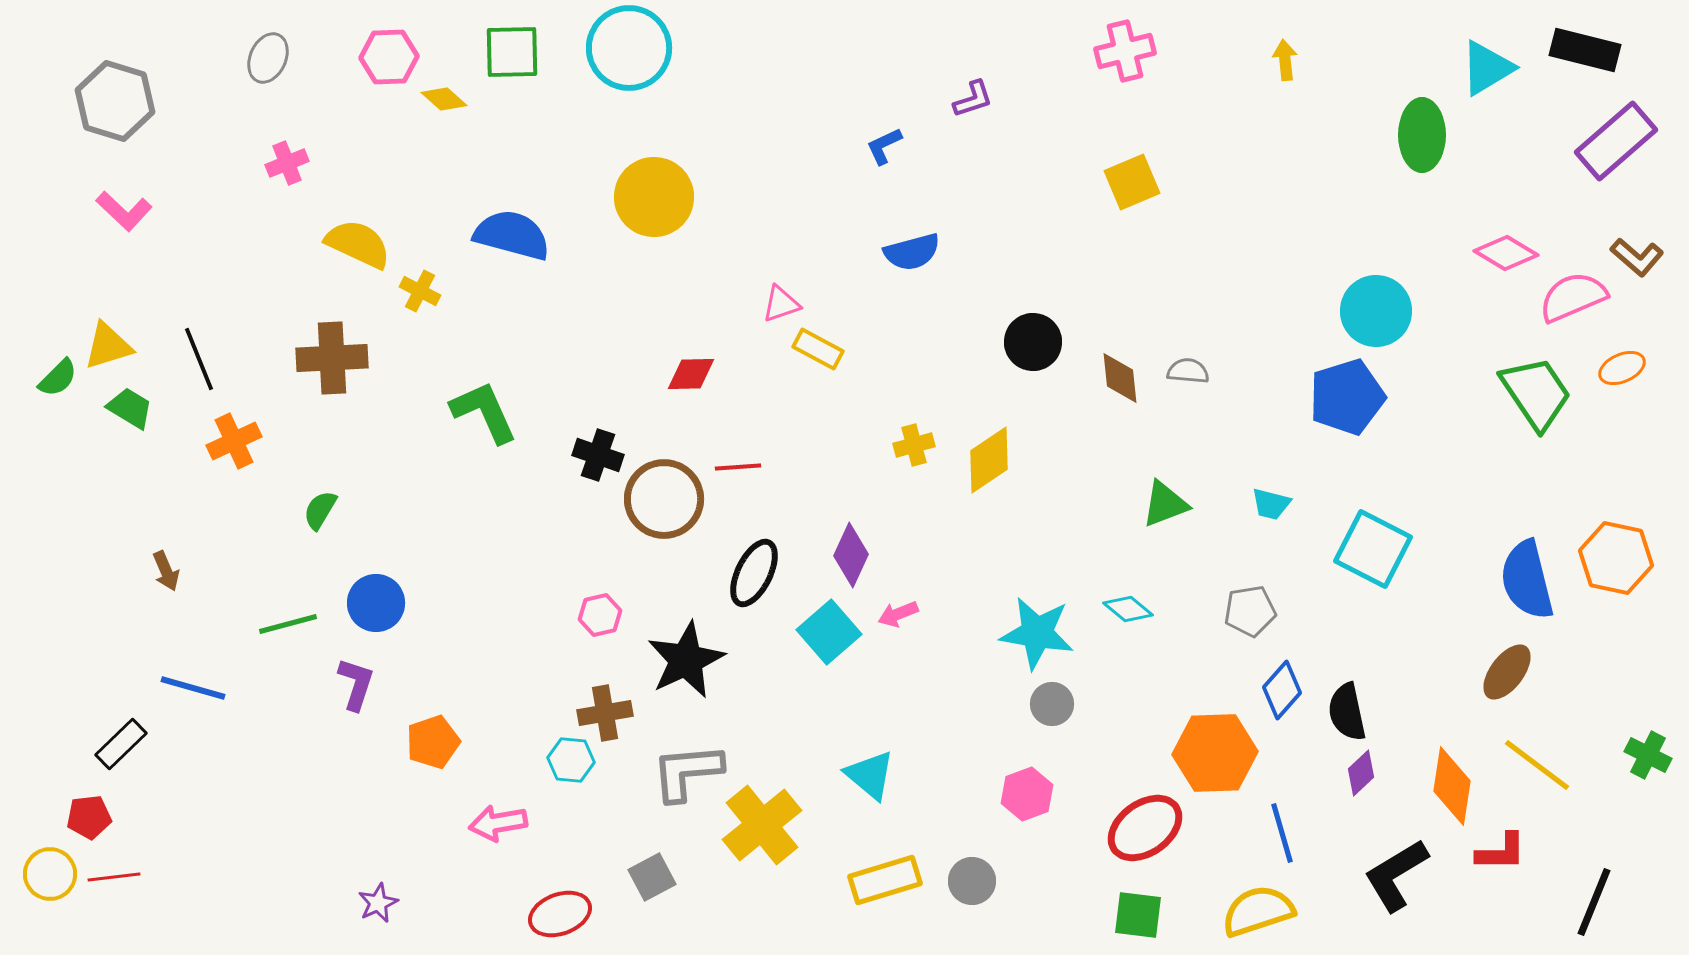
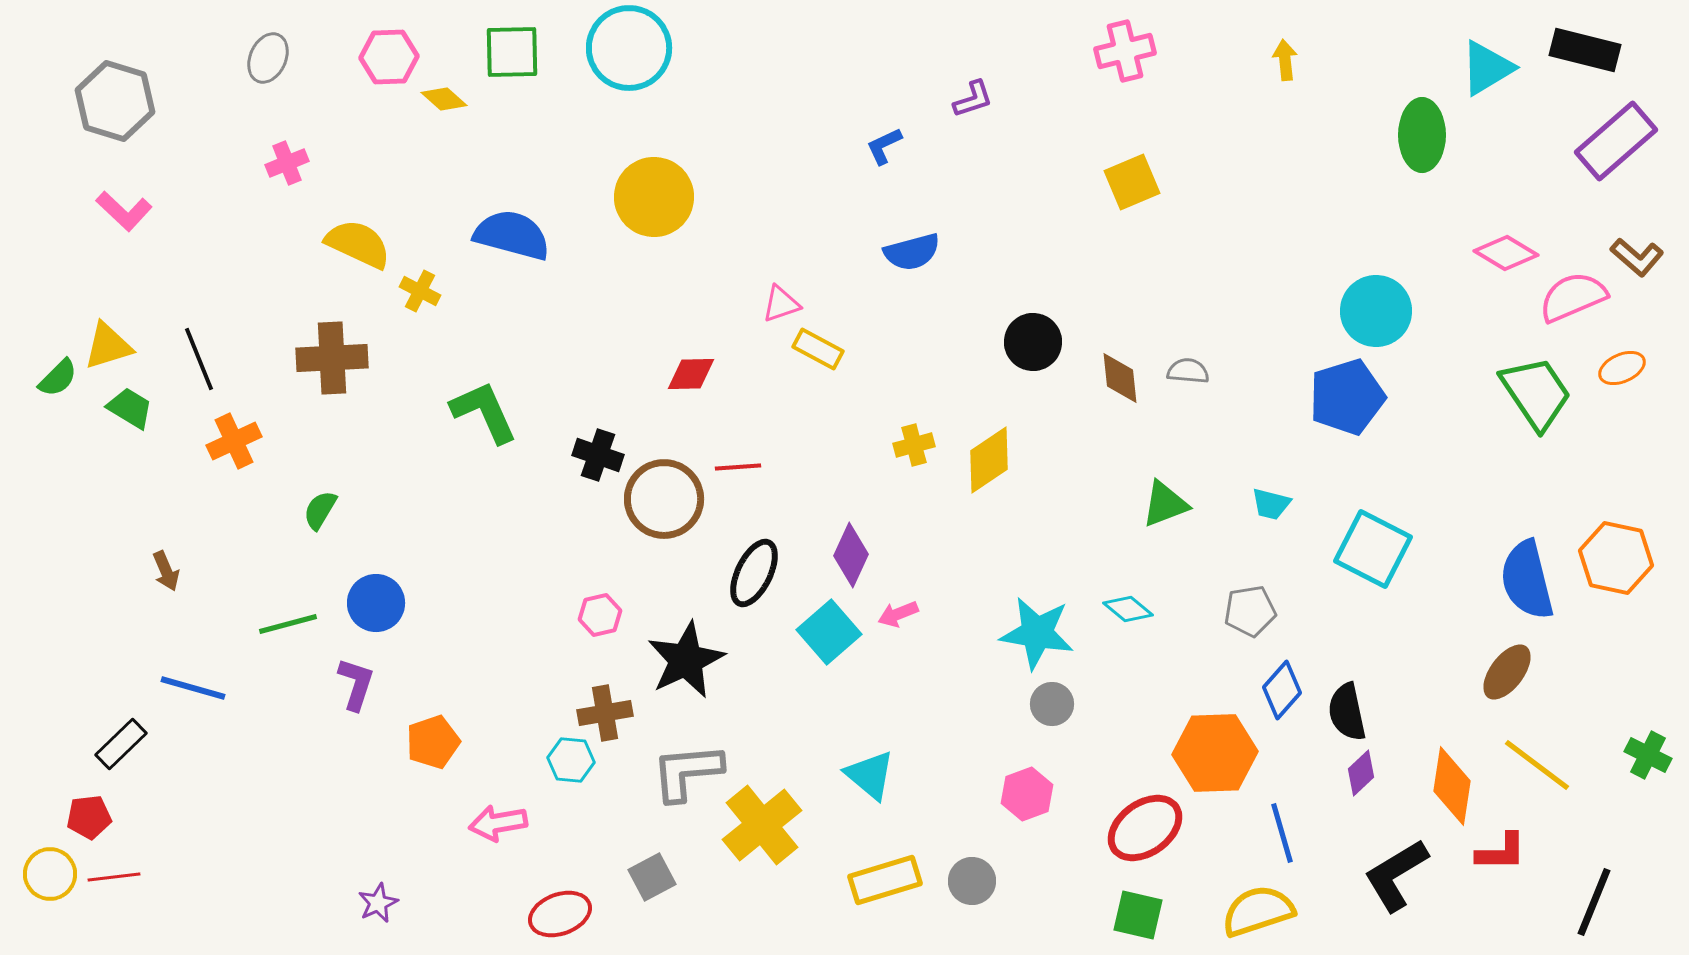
green square at (1138, 915): rotated 6 degrees clockwise
